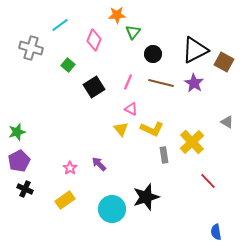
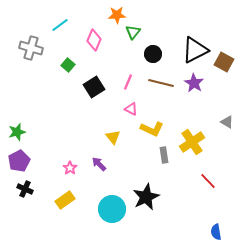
yellow triangle: moved 8 px left, 8 px down
yellow cross: rotated 10 degrees clockwise
black star: rotated 8 degrees counterclockwise
